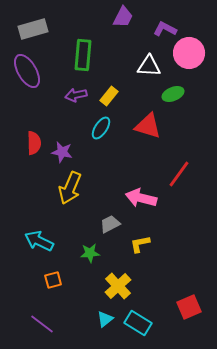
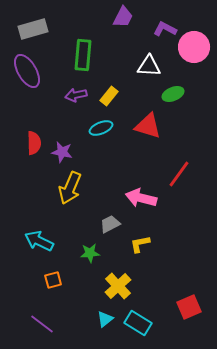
pink circle: moved 5 px right, 6 px up
cyan ellipse: rotated 35 degrees clockwise
